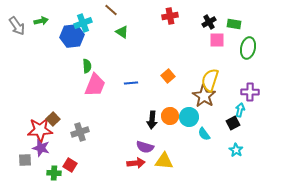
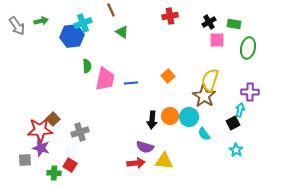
brown line: rotated 24 degrees clockwise
pink trapezoid: moved 10 px right, 6 px up; rotated 10 degrees counterclockwise
